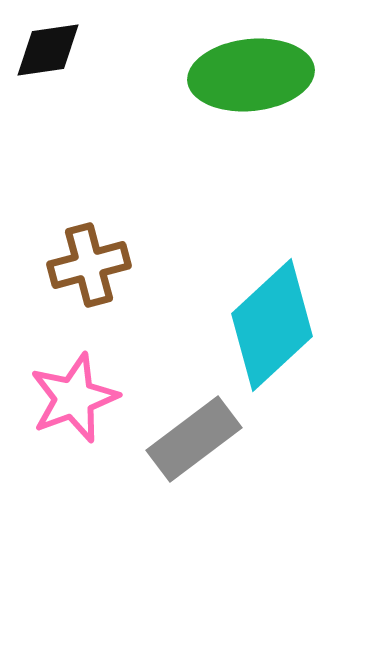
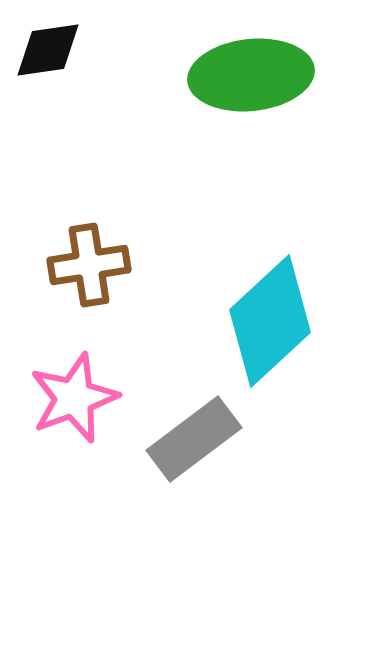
brown cross: rotated 6 degrees clockwise
cyan diamond: moved 2 px left, 4 px up
